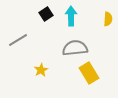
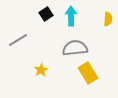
yellow rectangle: moved 1 px left
